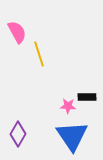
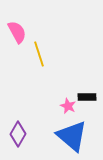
pink star: rotated 21 degrees clockwise
blue triangle: rotated 16 degrees counterclockwise
